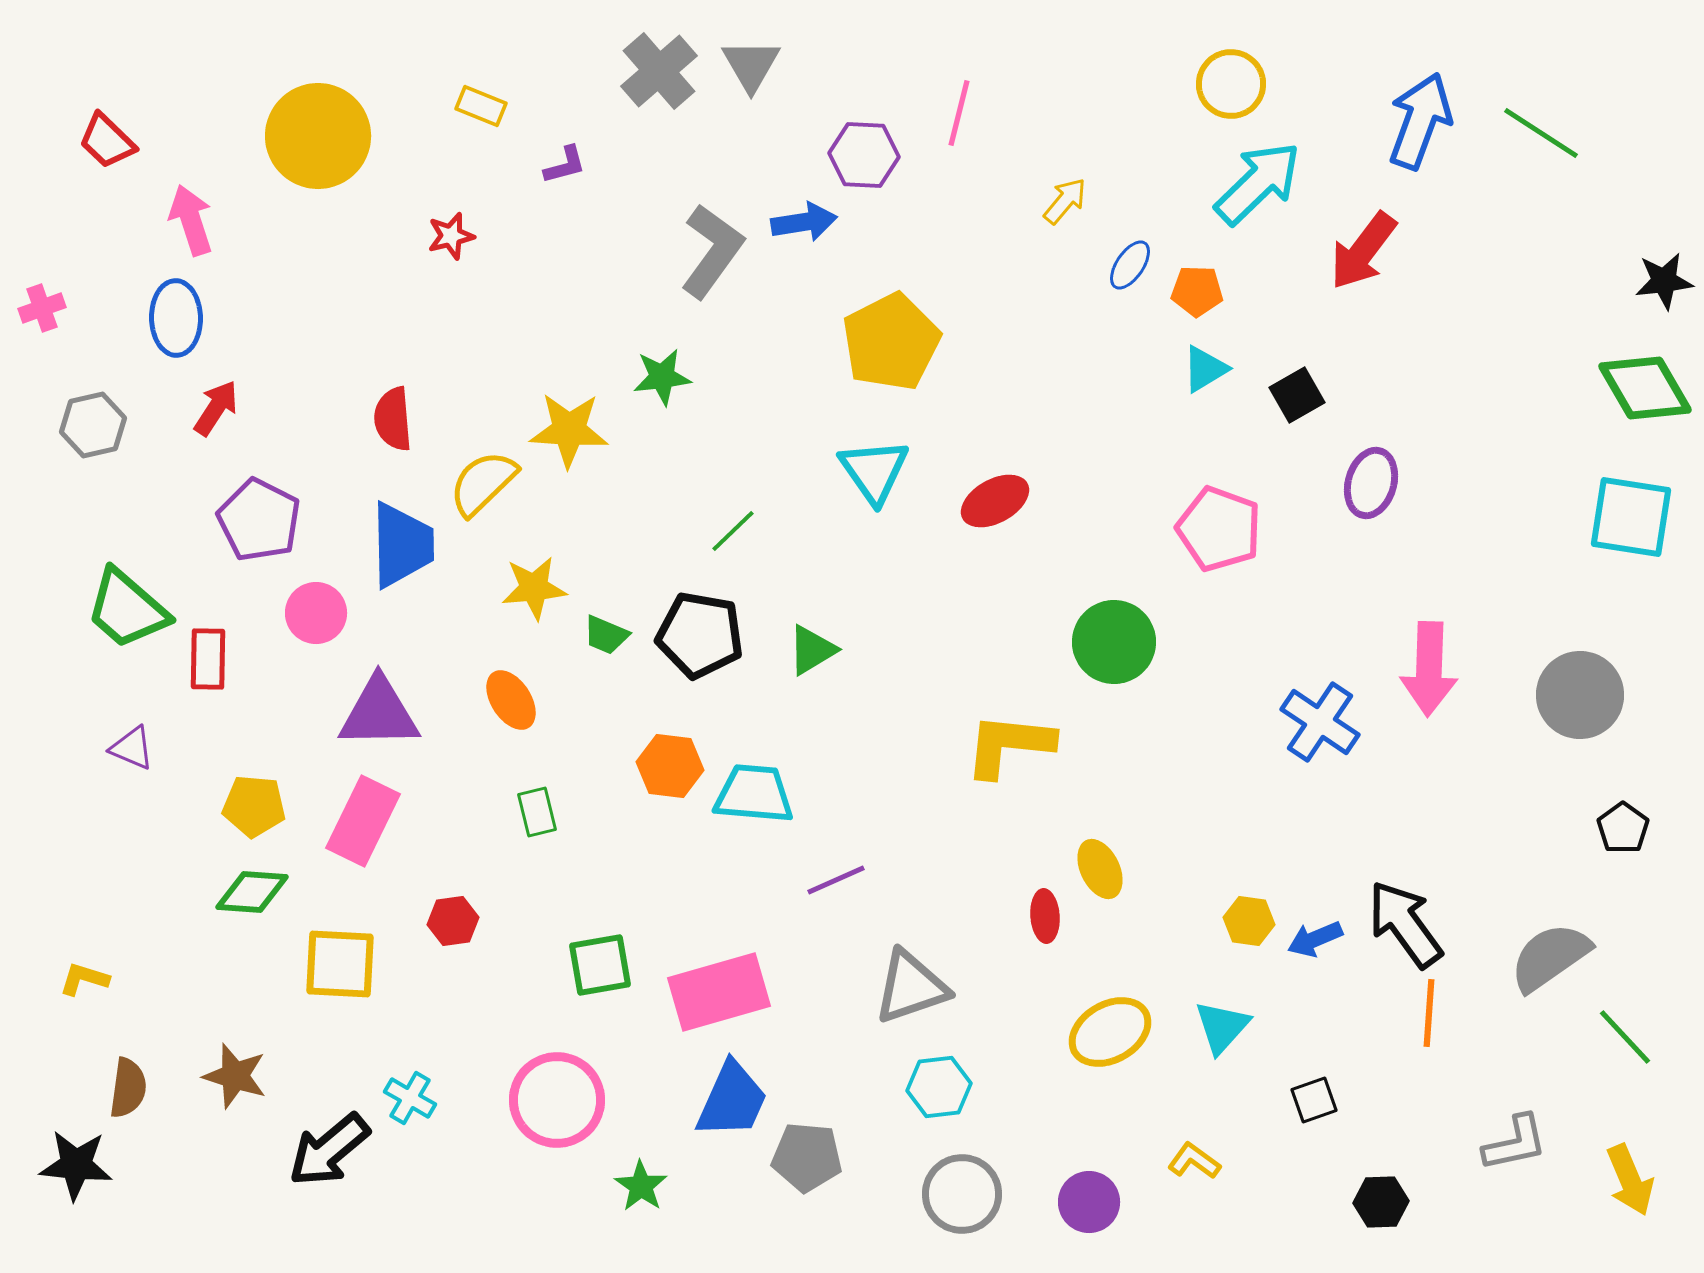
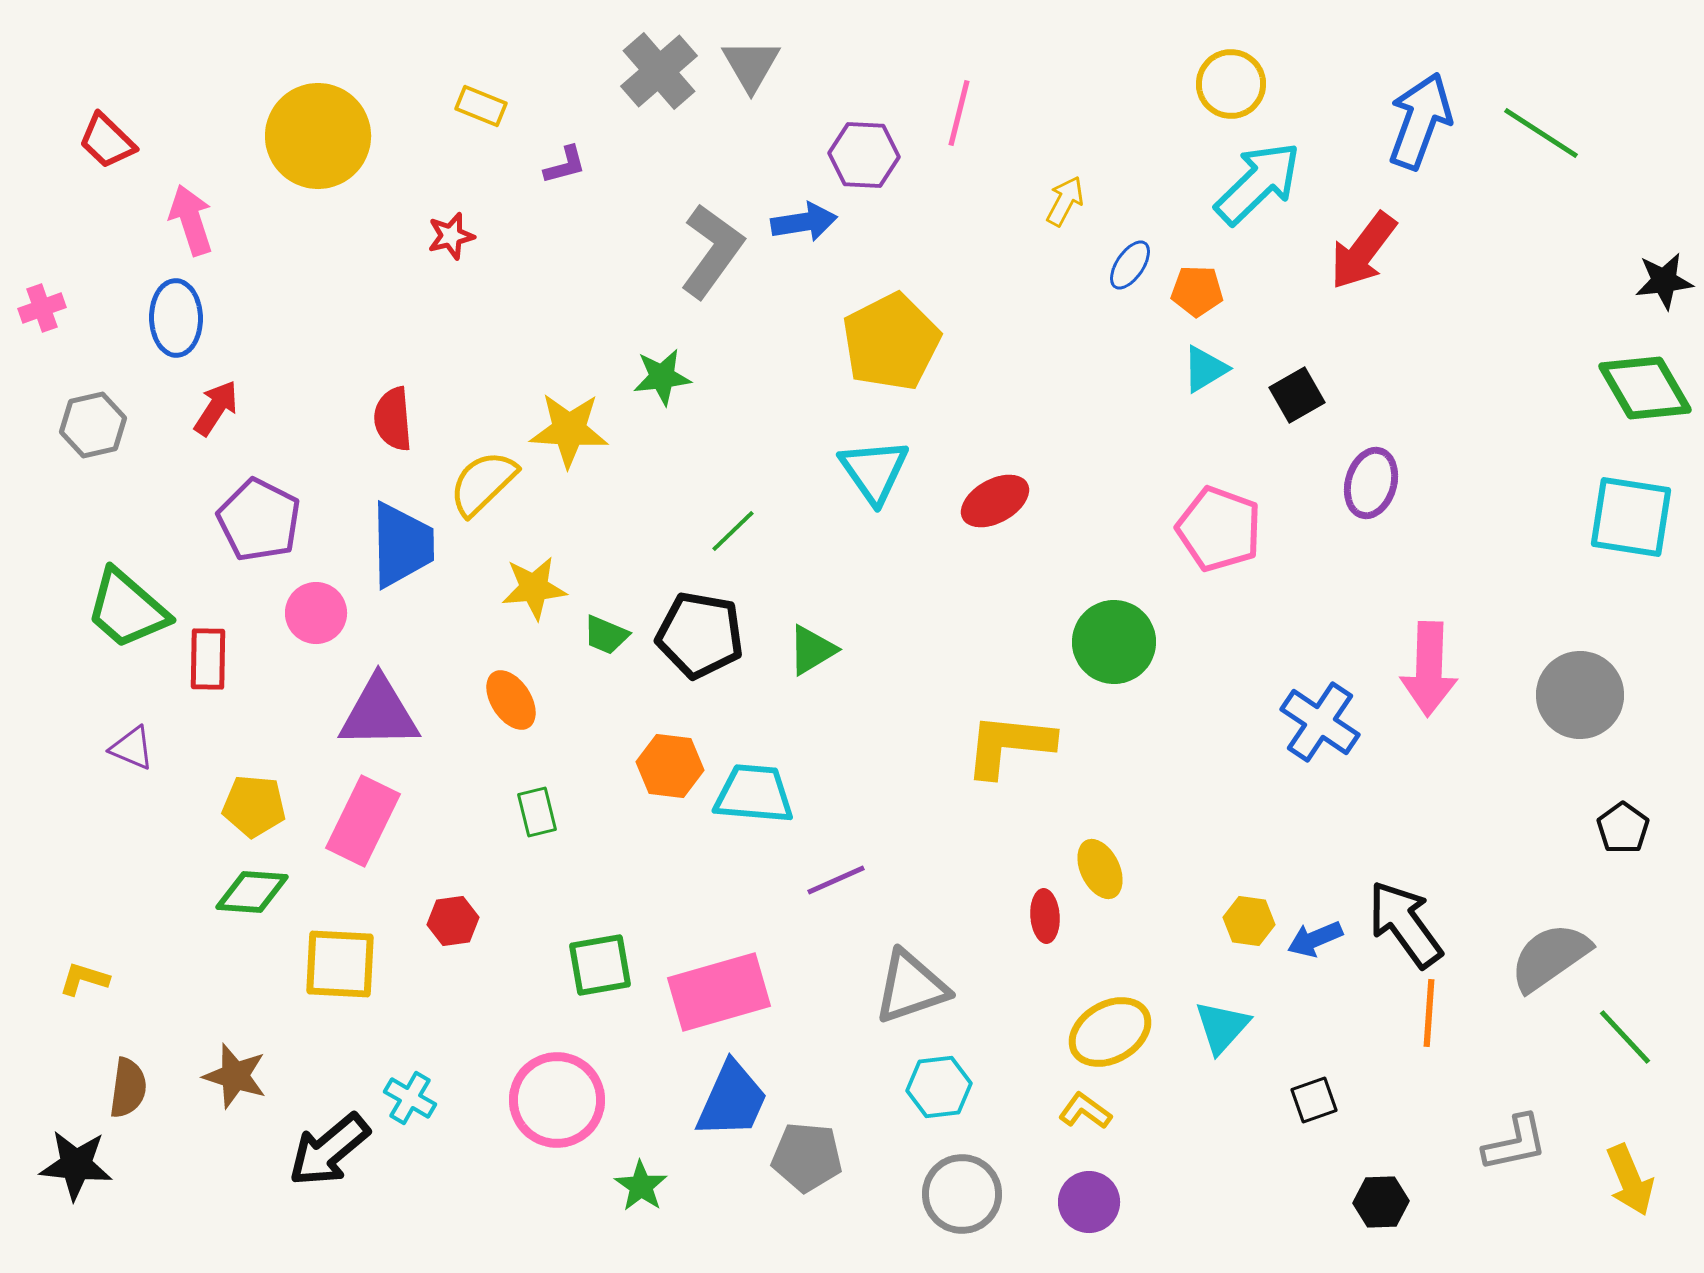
yellow arrow at (1065, 201): rotated 12 degrees counterclockwise
yellow L-shape at (1194, 1161): moved 109 px left, 50 px up
